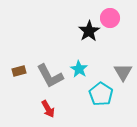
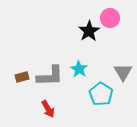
brown rectangle: moved 3 px right, 6 px down
gray L-shape: rotated 64 degrees counterclockwise
